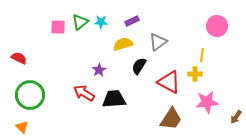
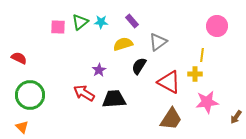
purple rectangle: rotated 72 degrees clockwise
